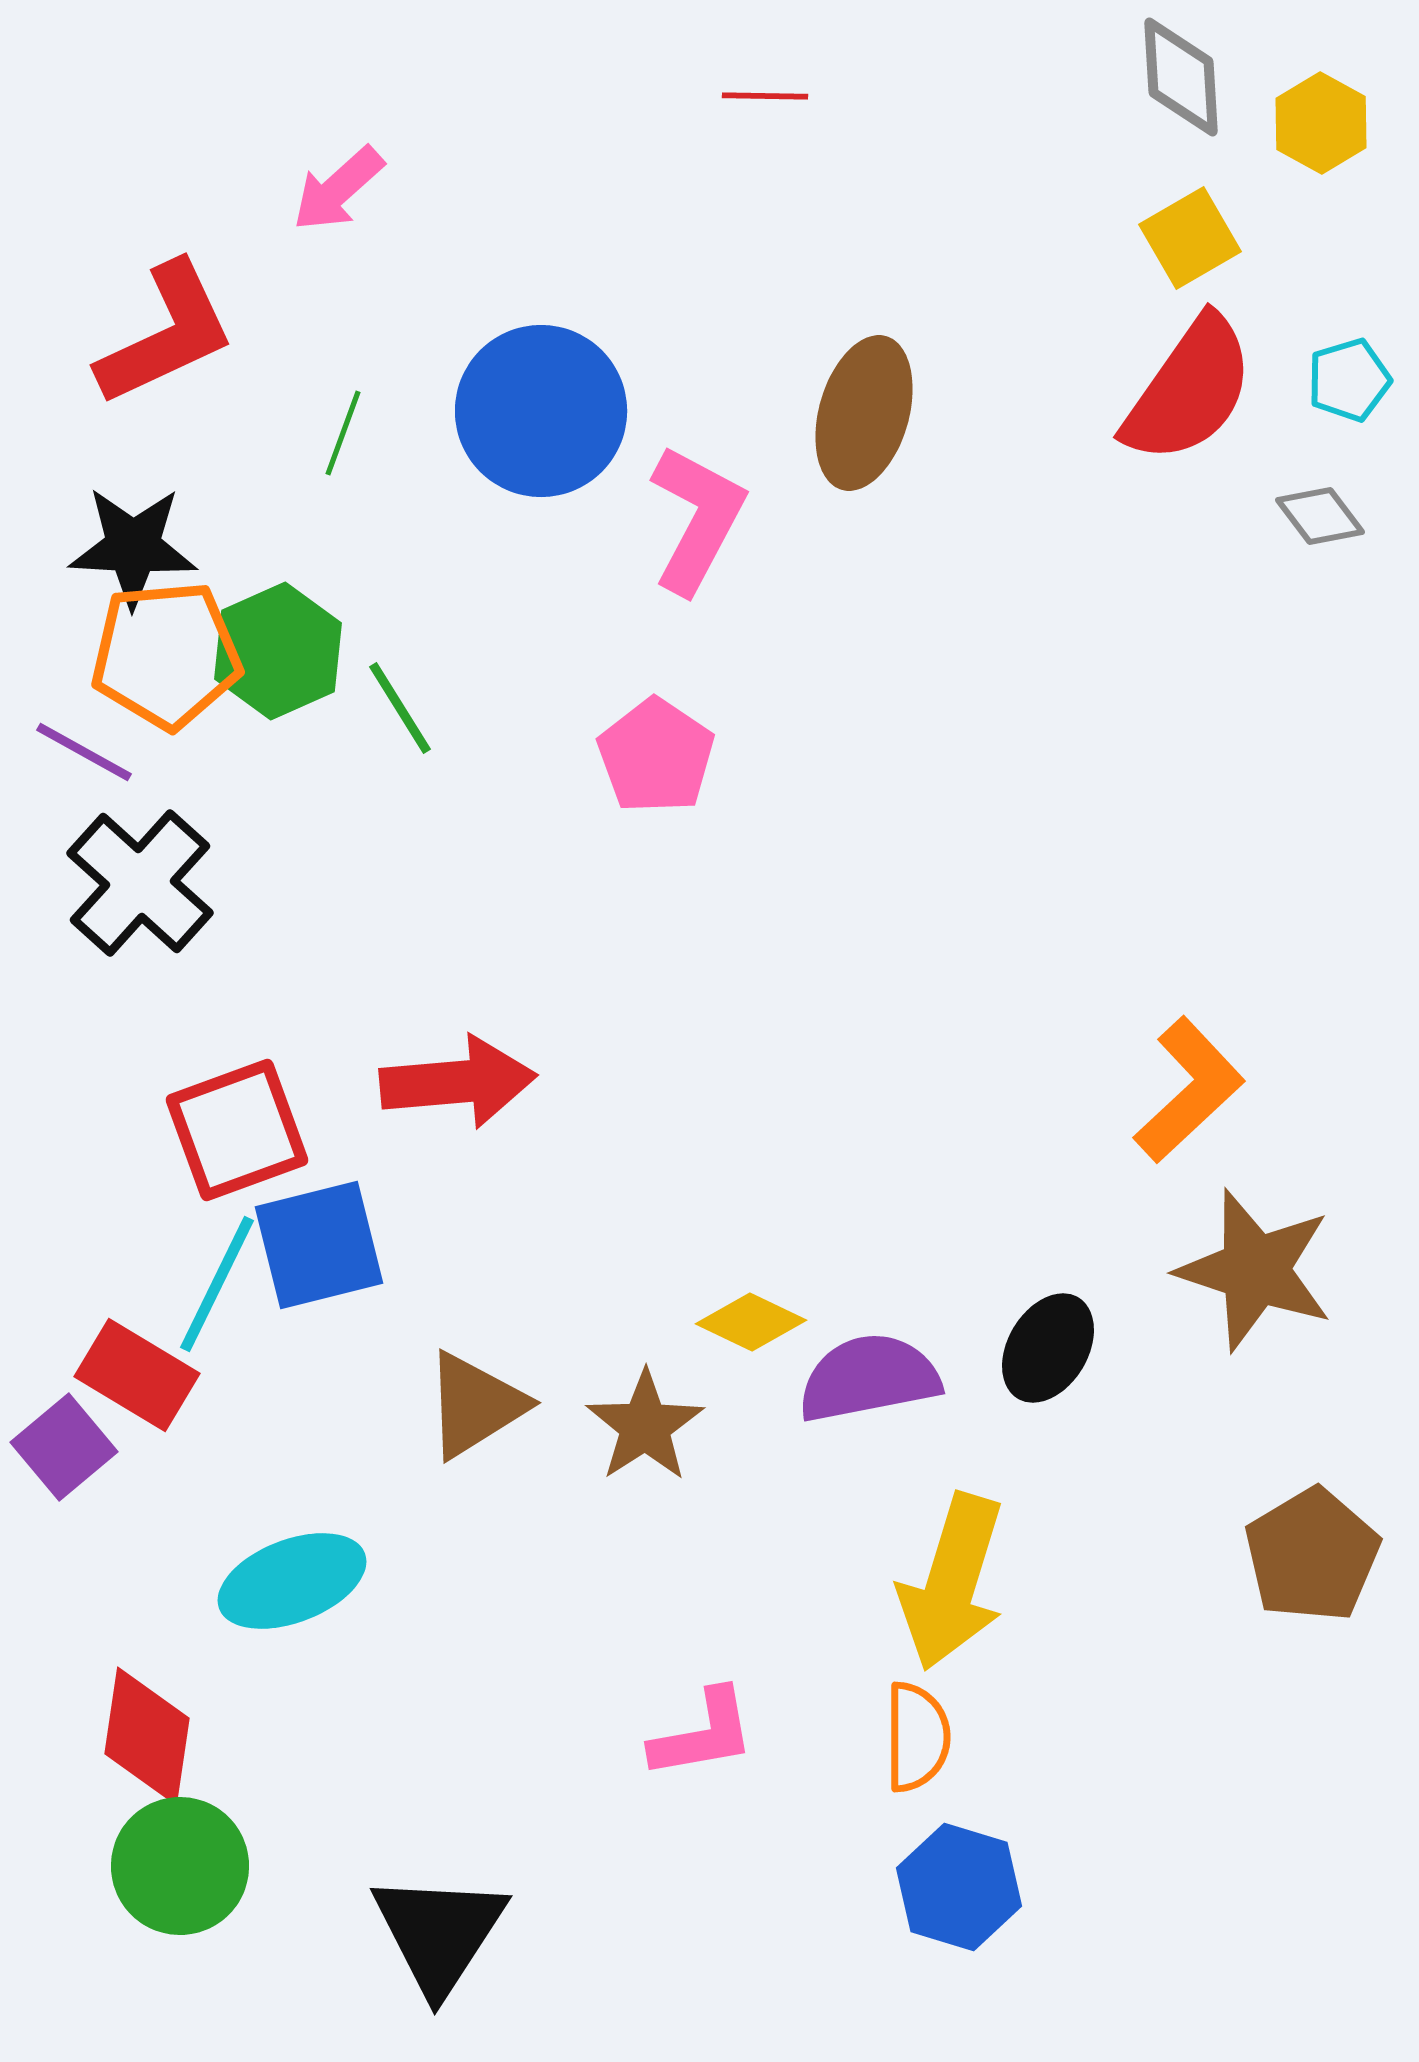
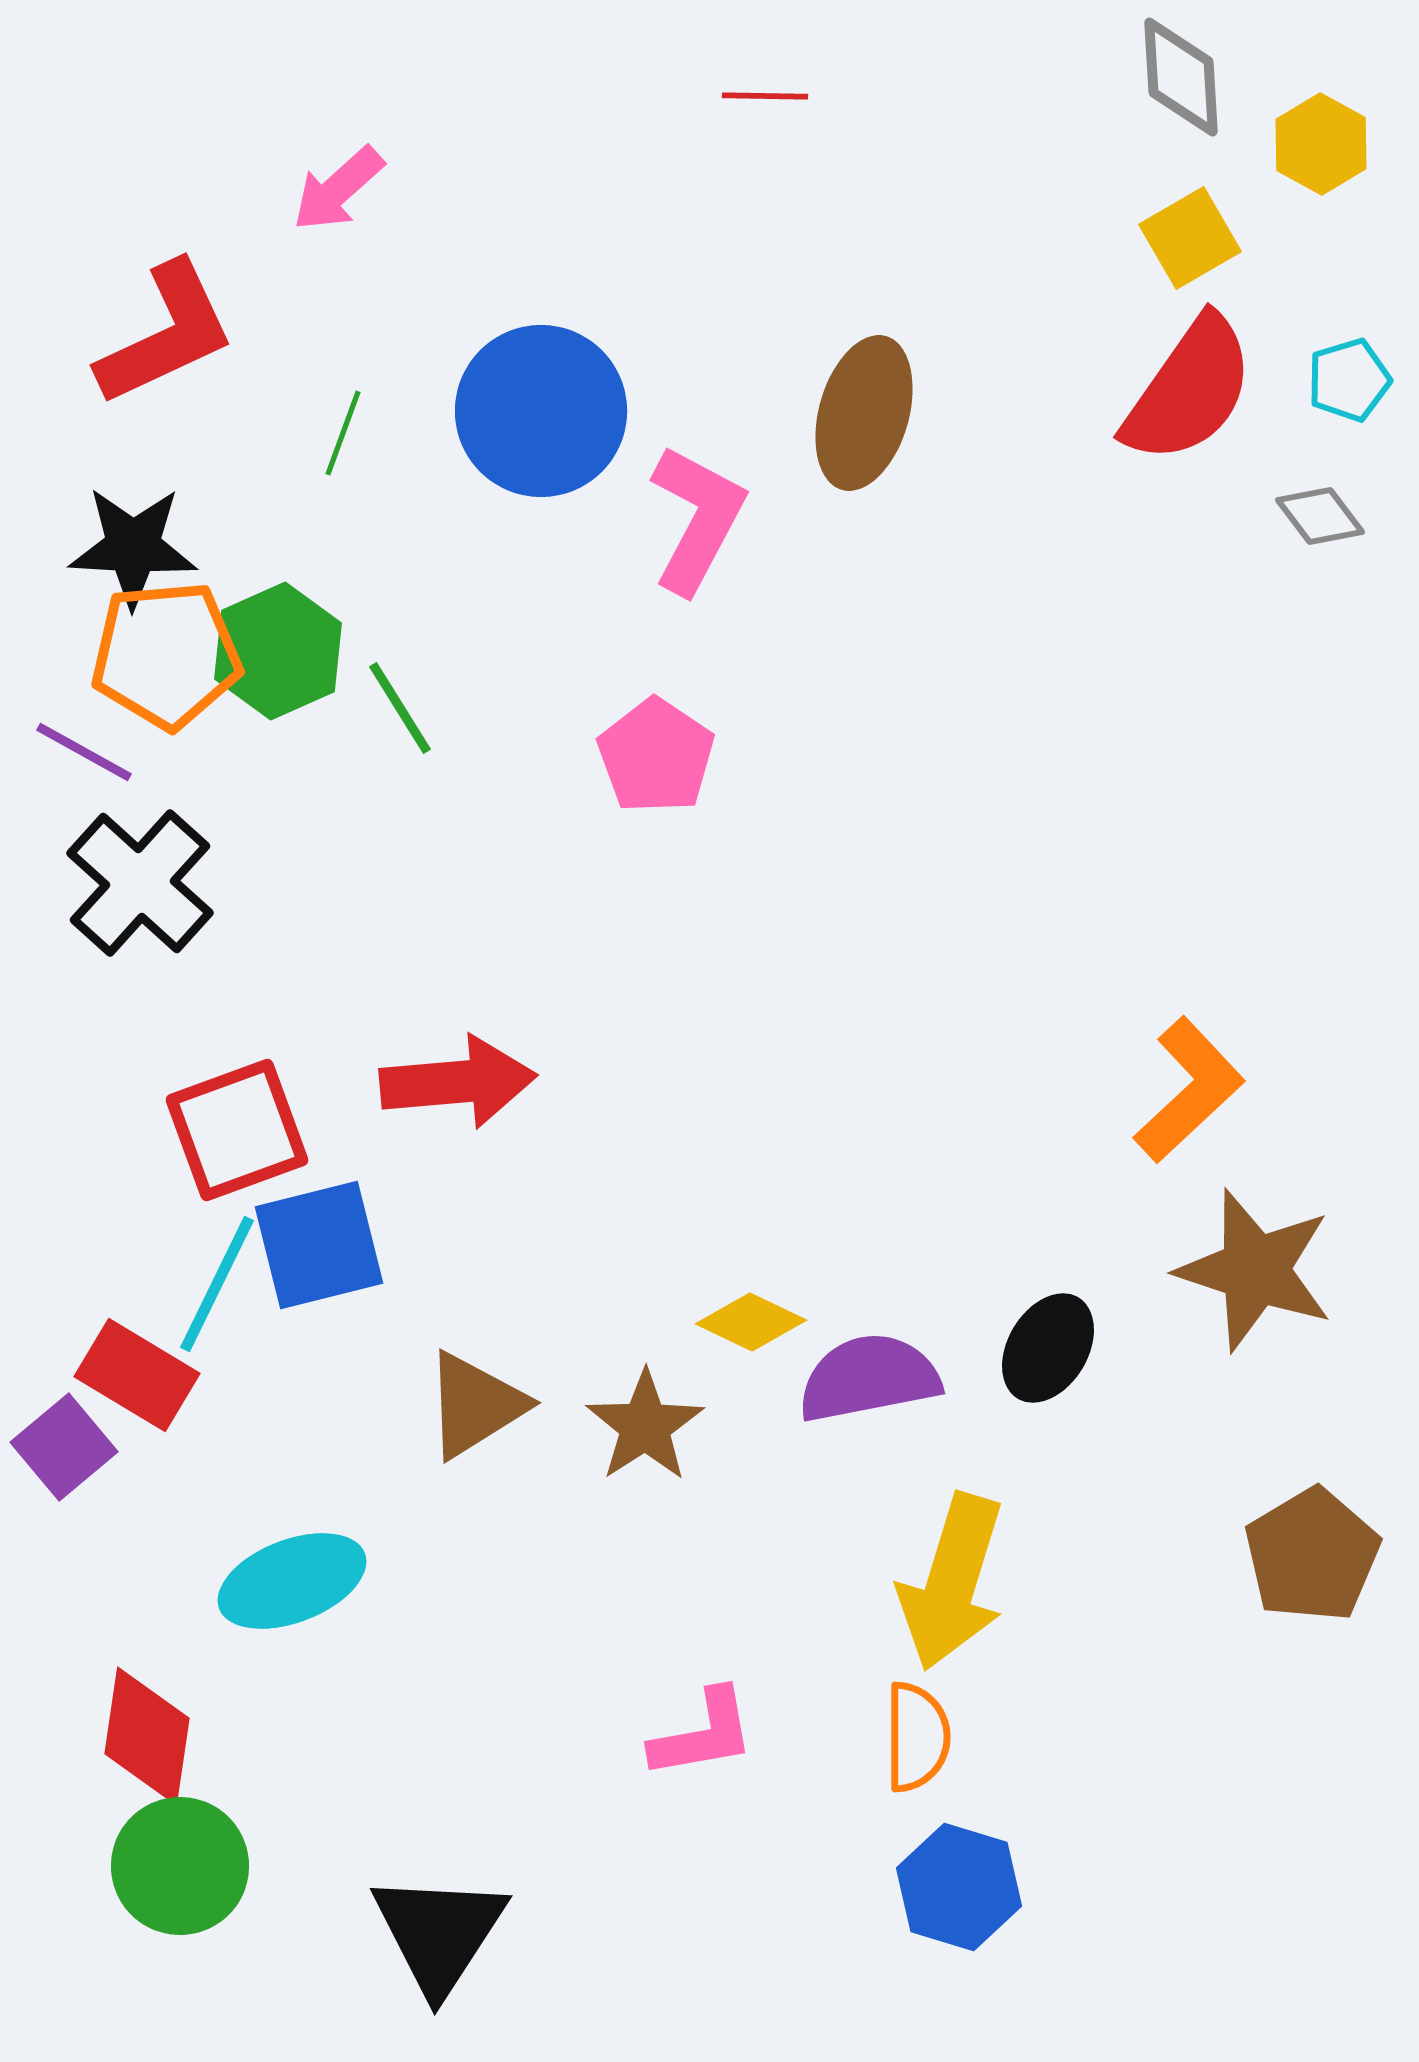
yellow hexagon at (1321, 123): moved 21 px down
